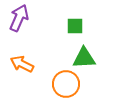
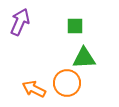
purple arrow: moved 1 px right, 4 px down
orange arrow: moved 12 px right, 25 px down
orange circle: moved 1 px right, 1 px up
